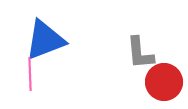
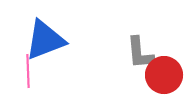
pink line: moved 2 px left, 3 px up
red circle: moved 7 px up
